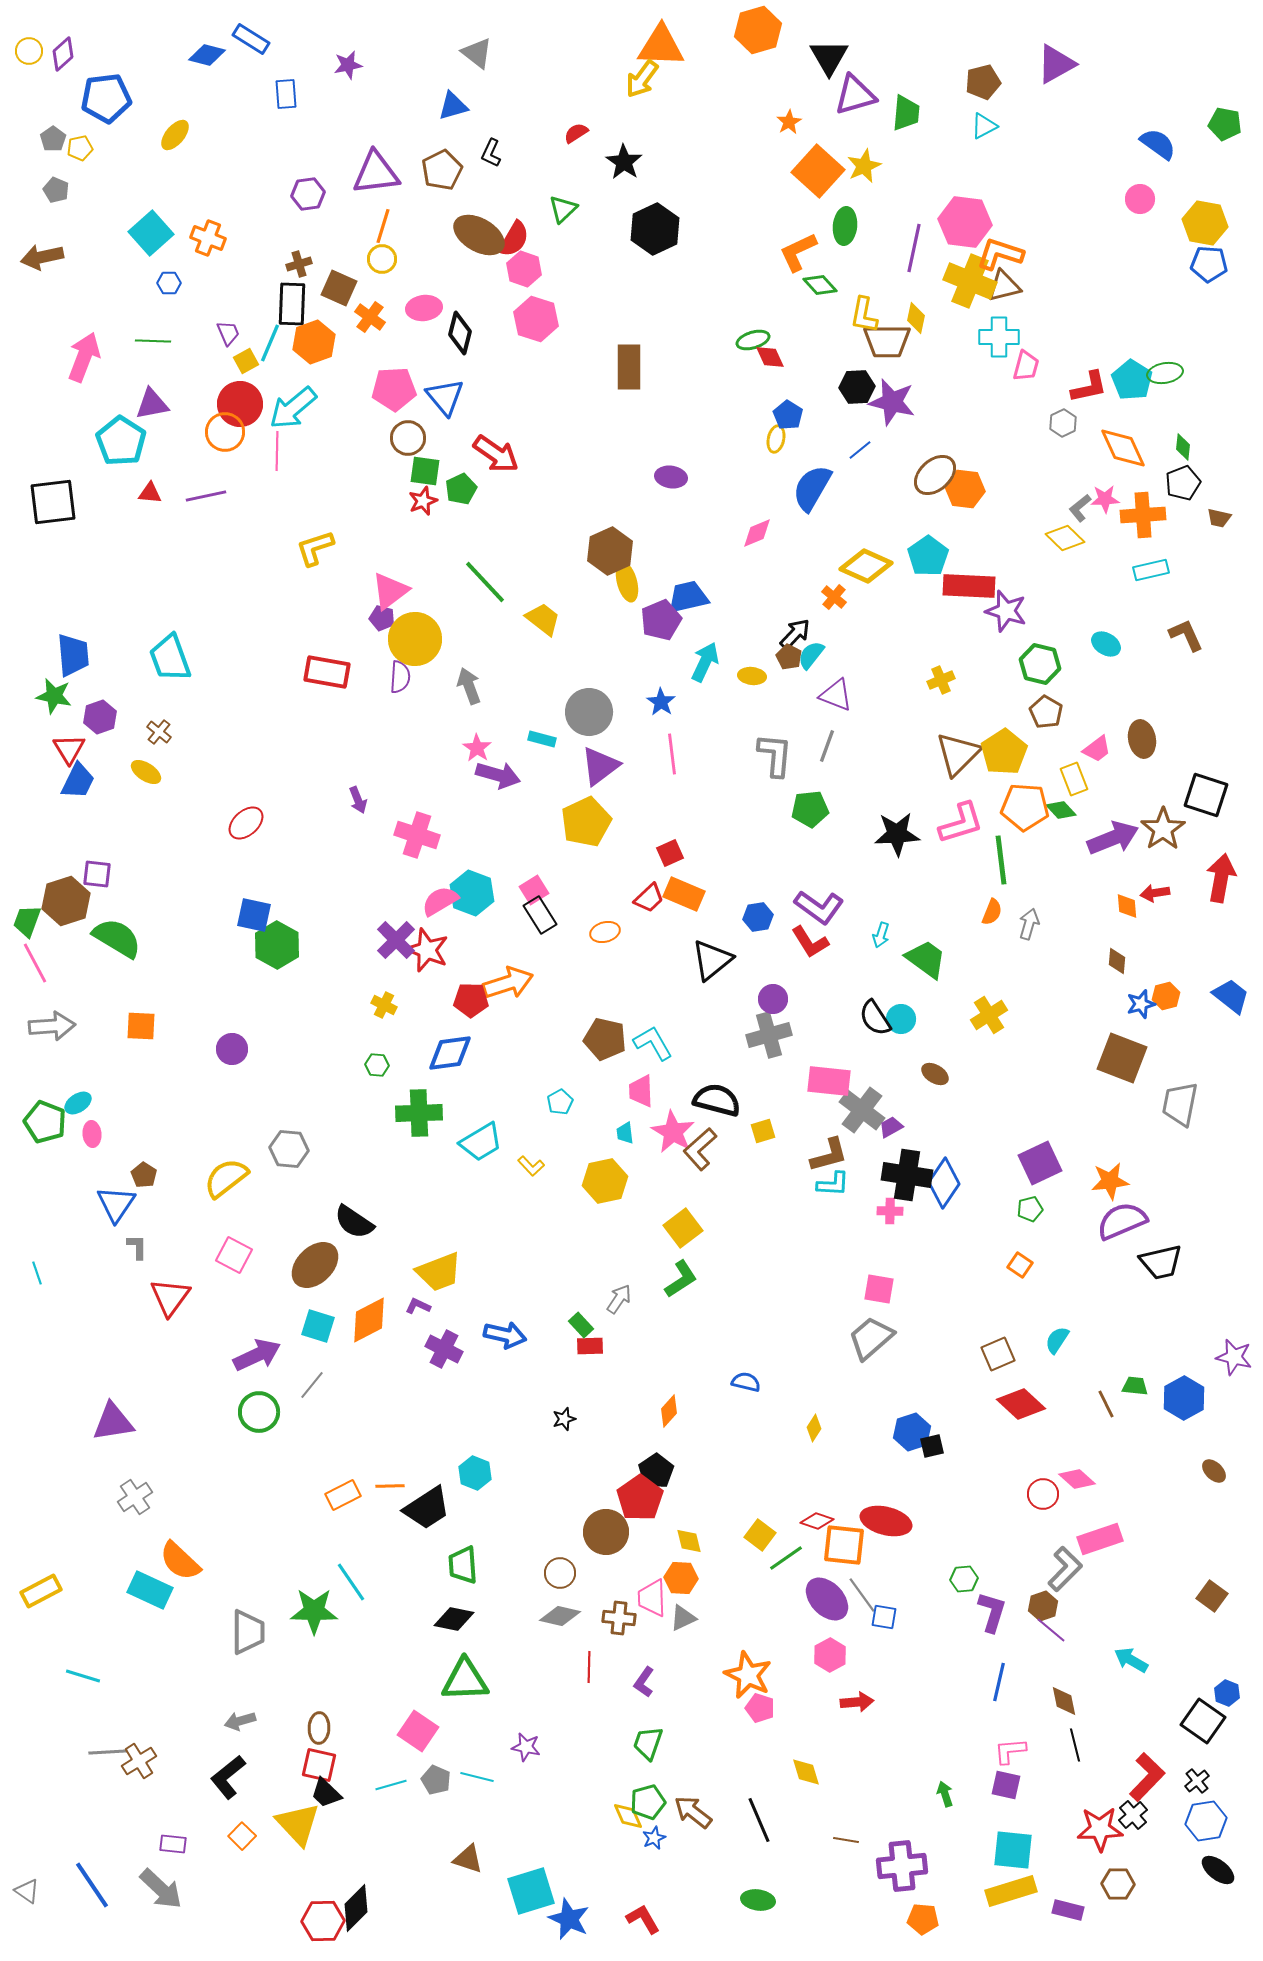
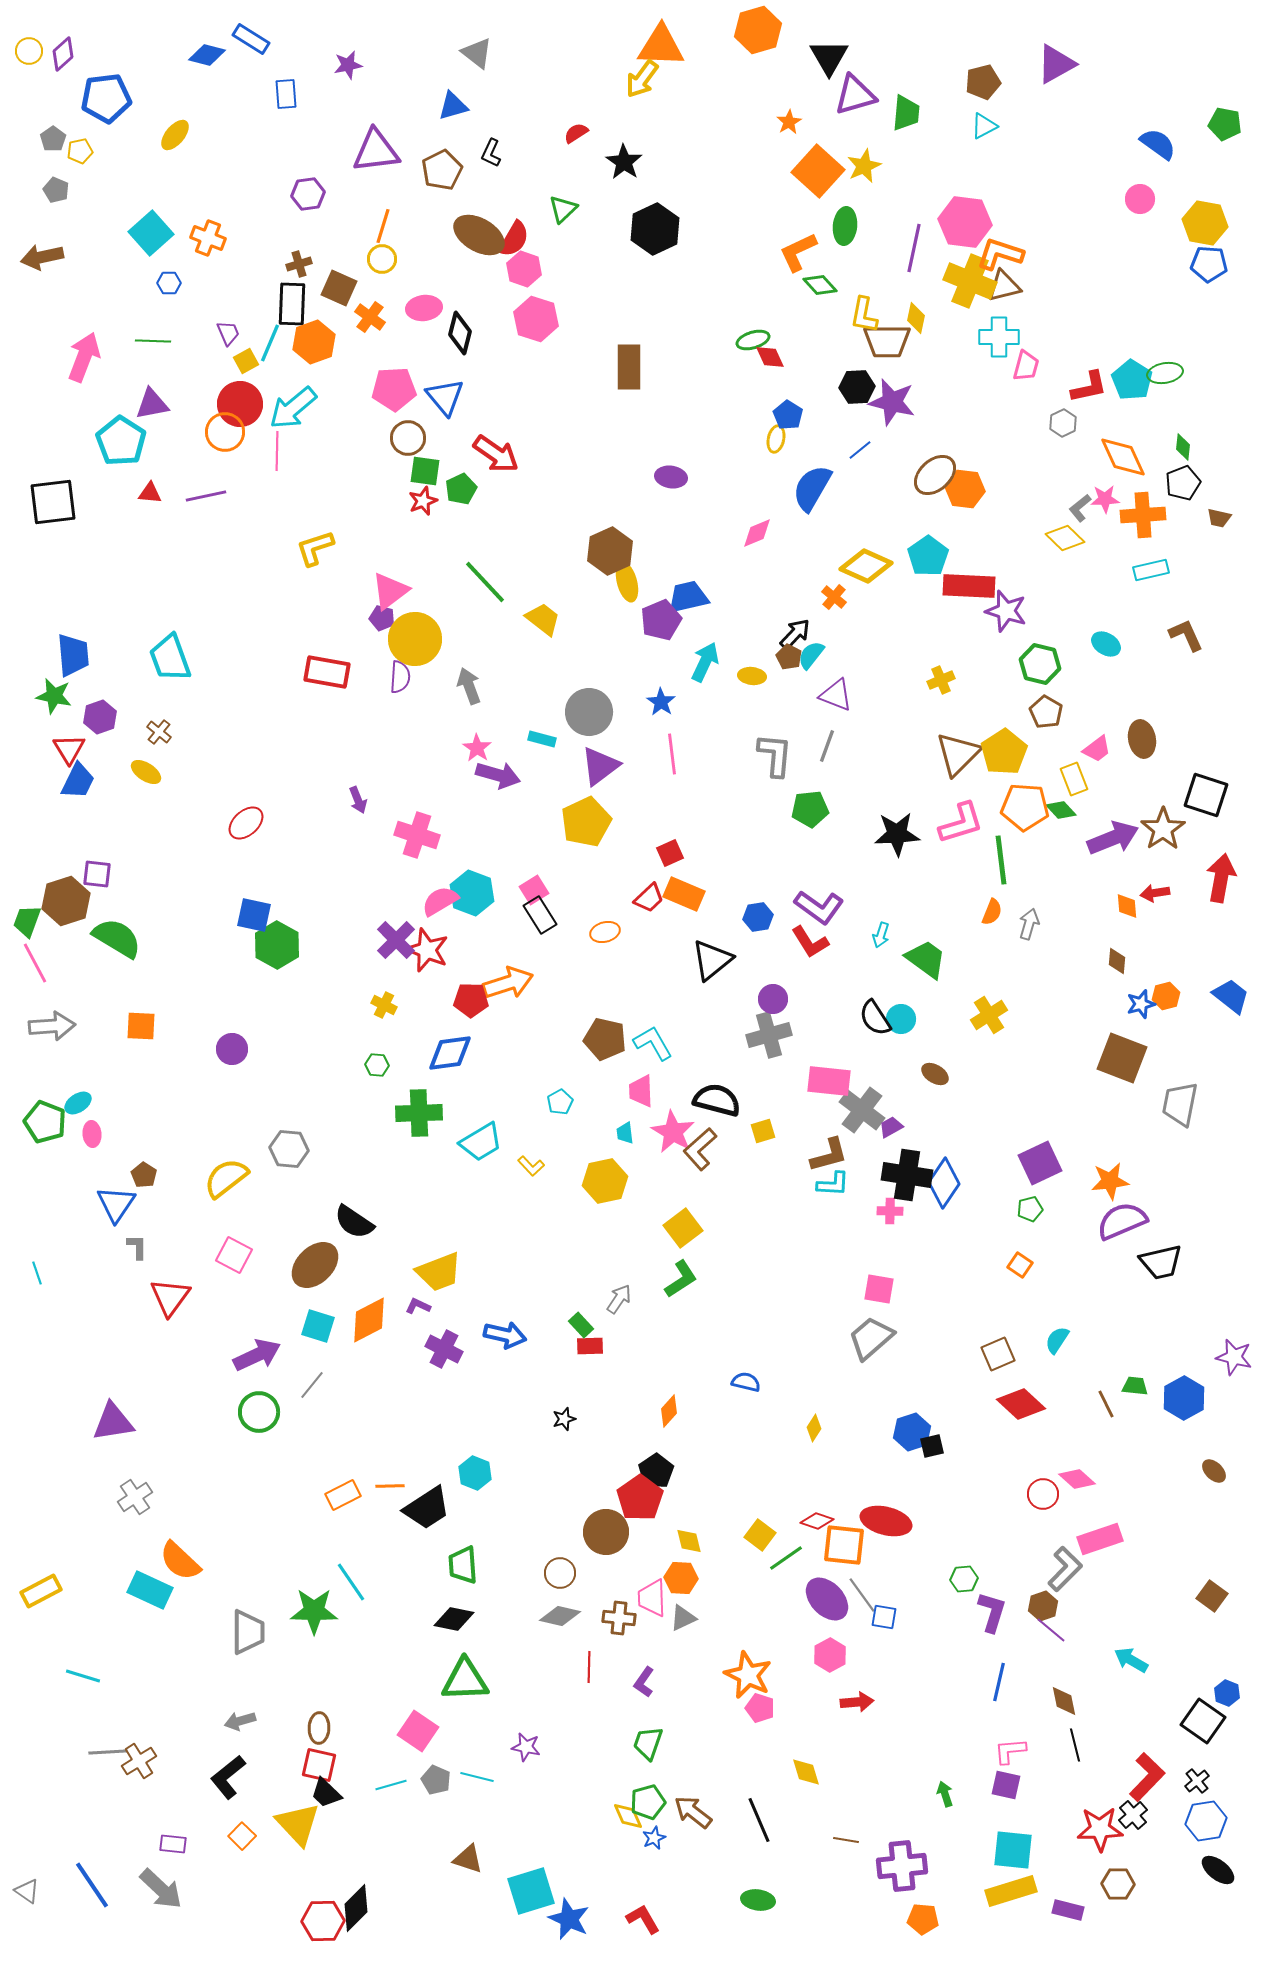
yellow pentagon at (80, 148): moved 3 px down
purple triangle at (376, 173): moved 22 px up
orange diamond at (1123, 448): moved 9 px down
